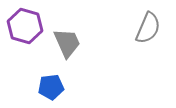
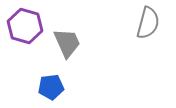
gray semicircle: moved 5 px up; rotated 8 degrees counterclockwise
